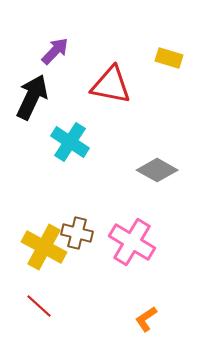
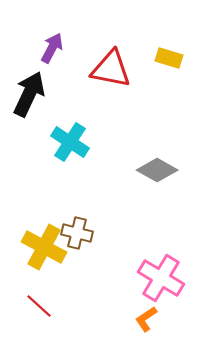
purple arrow: moved 3 px left, 3 px up; rotated 16 degrees counterclockwise
red triangle: moved 16 px up
black arrow: moved 3 px left, 3 px up
pink cross: moved 29 px right, 36 px down
